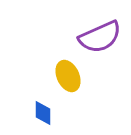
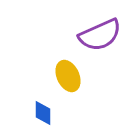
purple semicircle: moved 2 px up
